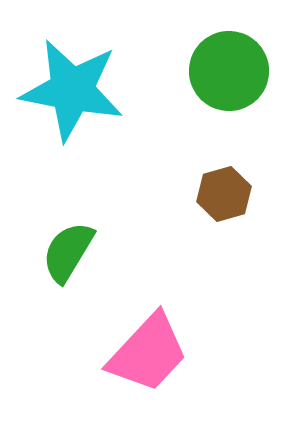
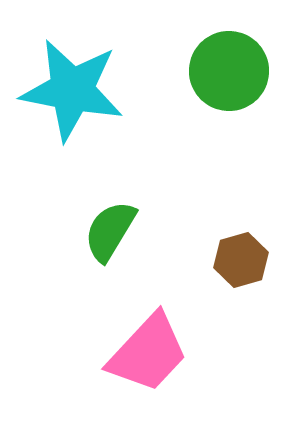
brown hexagon: moved 17 px right, 66 px down
green semicircle: moved 42 px right, 21 px up
